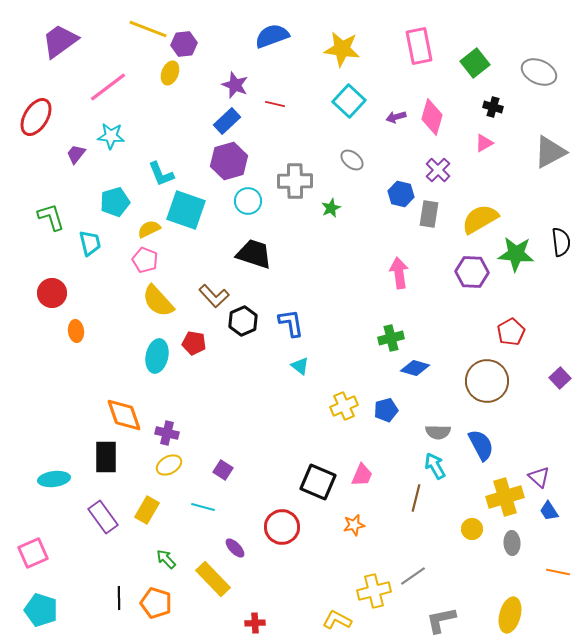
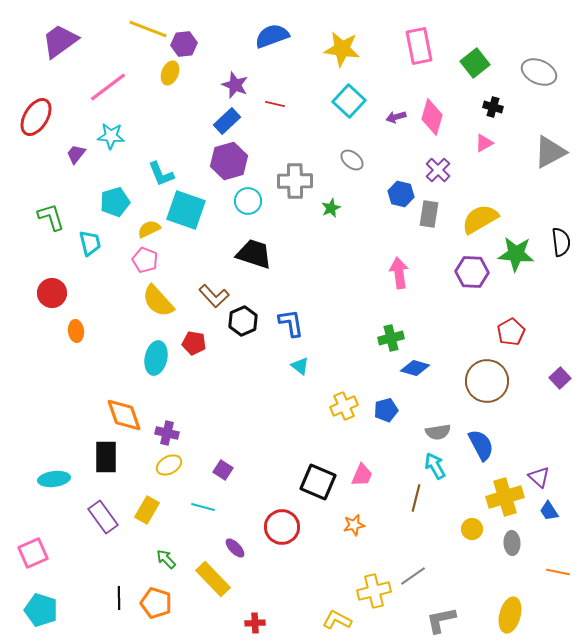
cyan ellipse at (157, 356): moved 1 px left, 2 px down
gray semicircle at (438, 432): rotated 10 degrees counterclockwise
